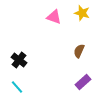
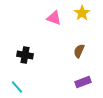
yellow star: rotated 21 degrees clockwise
pink triangle: moved 1 px down
black cross: moved 6 px right, 5 px up; rotated 28 degrees counterclockwise
purple rectangle: rotated 21 degrees clockwise
